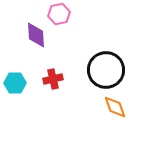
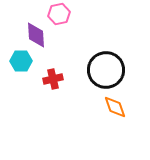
cyan hexagon: moved 6 px right, 22 px up
